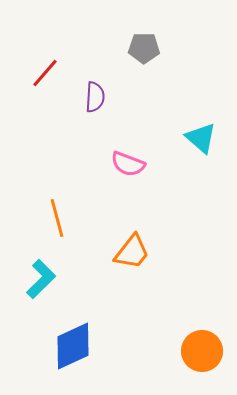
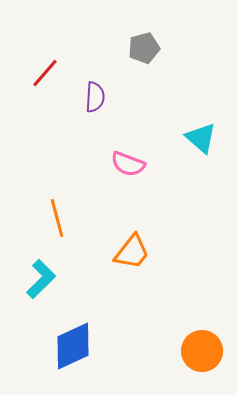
gray pentagon: rotated 16 degrees counterclockwise
